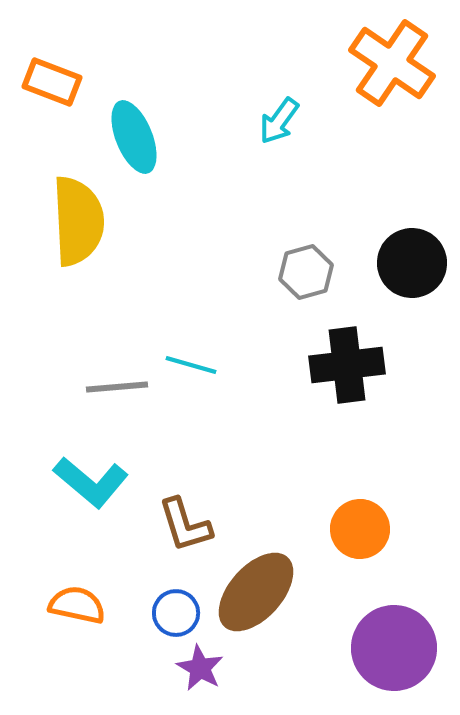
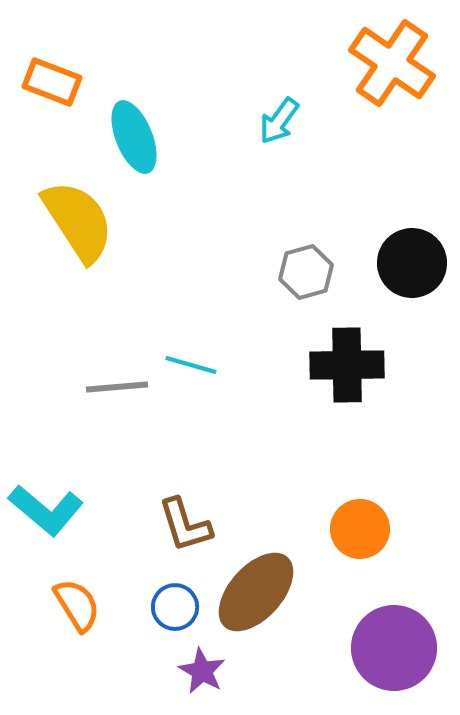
yellow semicircle: rotated 30 degrees counterclockwise
black cross: rotated 6 degrees clockwise
cyan L-shape: moved 45 px left, 28 px down
orange semicircle: rotated 46 degrees clockwise
blue circle: moved 1 px left, 6 px up
purple star: moved 2 px right, 3 px down
